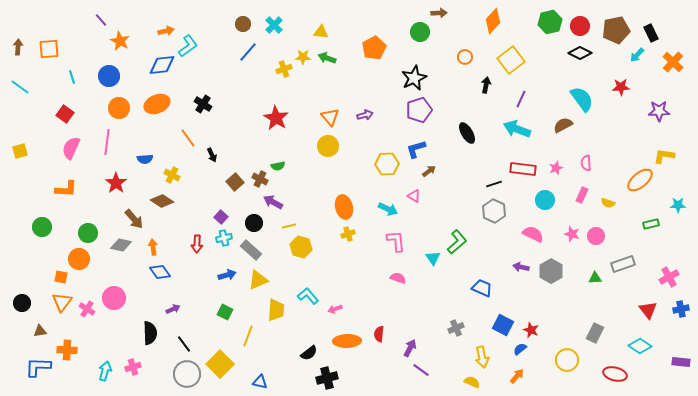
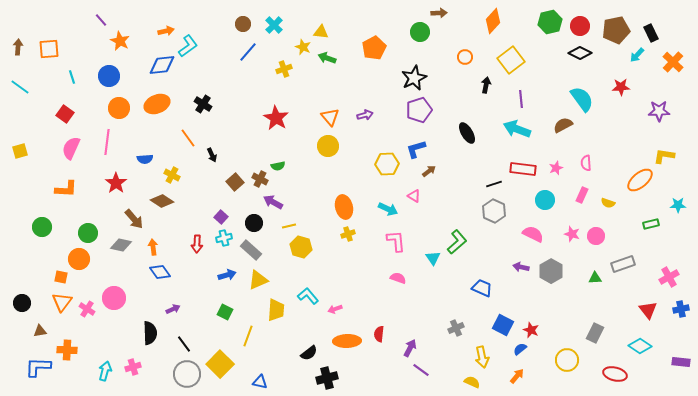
yellow star at (303, 57): moved 10 px up; rotated 21 degrees clockwise
purple line at (521, 99): rotated 30 degrees counterclockwise
